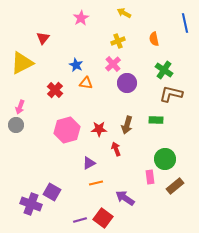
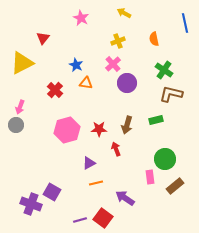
pink star: rotated 14 degrees counterclockwise
green rectangle: rotated 16 degrees counterclockwise
